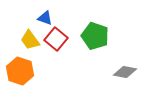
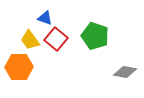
orange hexagon: moved 1 px left, 4 px up; rotated 20 degrees counterclockwise
